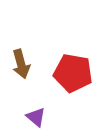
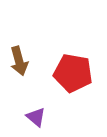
brown arrow: moved 2 px left, 3 px up
